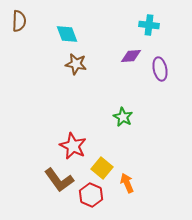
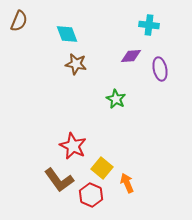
brown semicircle: rotated 20 degrees clockwise
green star: moved 7 px left, 18 px up
